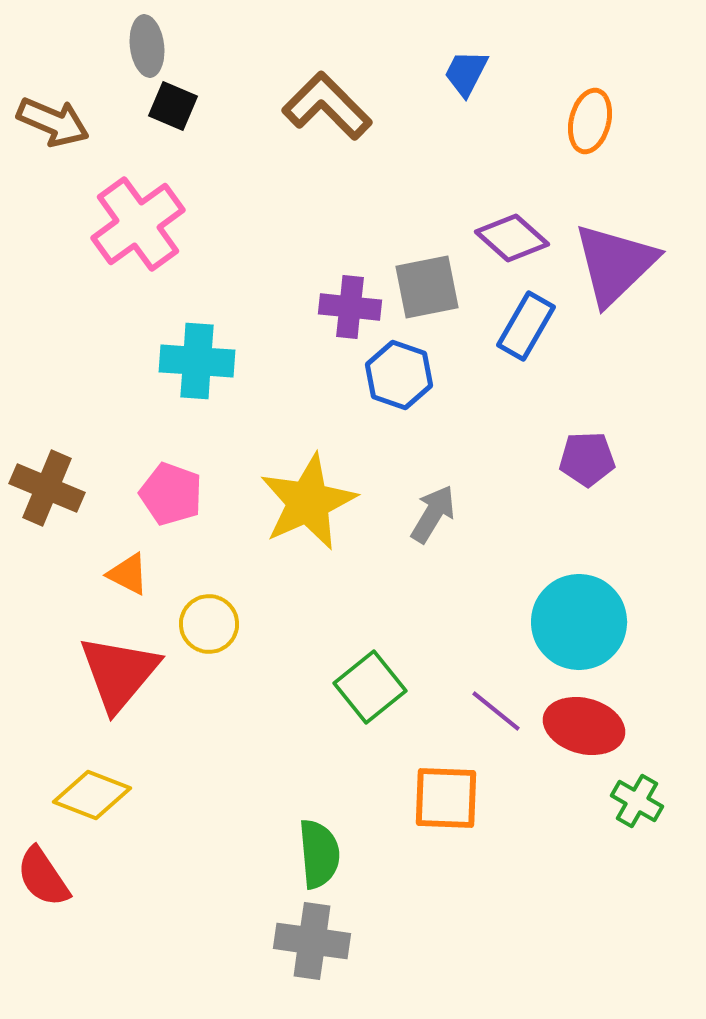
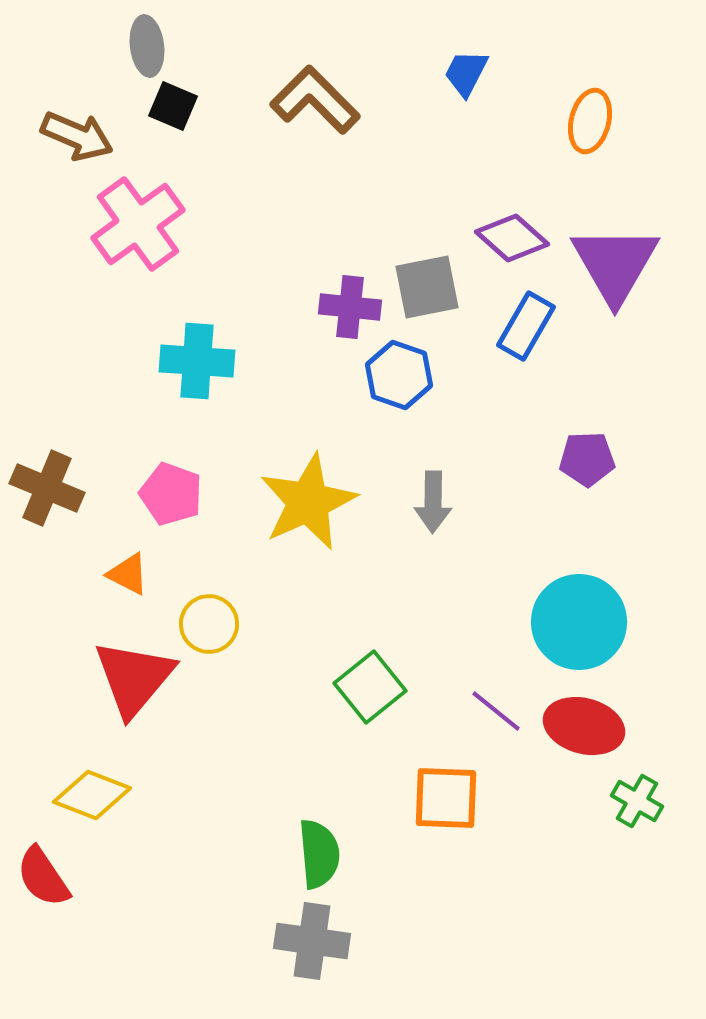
brown L-shape: moved 12 px left, 6 px up
brown arrow: moved 24 px right, 14 px down
purple triangle: rotated 16 degrees counterclockwise
gray arrow: moved 12 px up; rotated 150 degrees clockwise
red triangle: moved 15 px right, 5 px down
